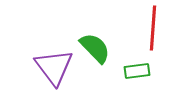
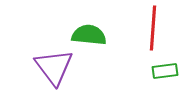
green semicircle: moved 6 px left, 13 px up; rotated 40 degrees counterclockwise
green rectangle: moved 28 px right
